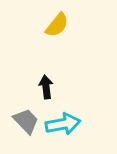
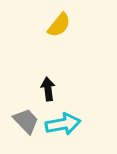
yellow semicircle: moved 2 px right
black arrow: moved 2 px right, 2 px down
